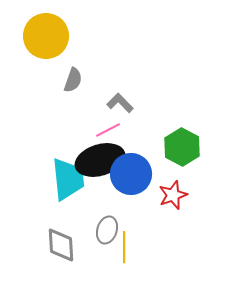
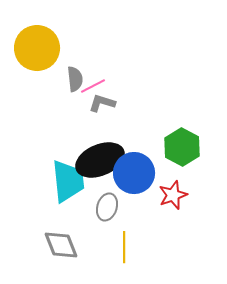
yellow circle: moved 9 px left, 12 px down
gray semicircle: moved 2 px right, 1 px up; rotated 25 degrees counterclockwise
gray L-shape: moved 18 px left; rotated 28 degrees counterclockwise
pink line: moved 15 px left, 44 px up
black ellipse: rotated 6 degrees counterclockwise
blue circle: moved 3 px right, 1 px up
cyan trapezoid: moved 2 px down
gray ellipse: moved 23 px up
gray diamond: rotated 18 degrees counterclockwise
